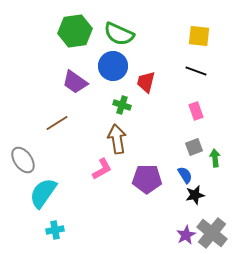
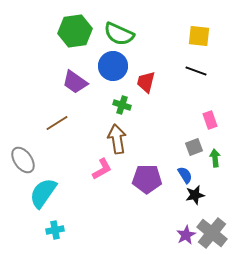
pink rectangle: moved 14 px right, 9 px down
